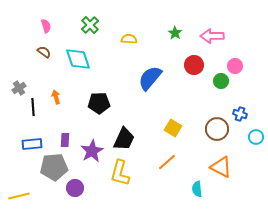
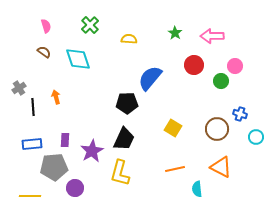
black pentagon: moved 28 px right
orange line: moved 8 px right, 7 px down; rotated 30 degrees clockwise
yellow line: moved 11 px right; rotated 15 degrees clockwise
